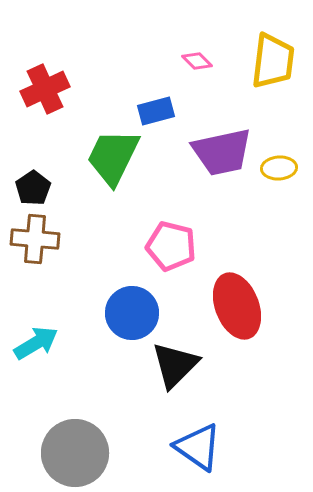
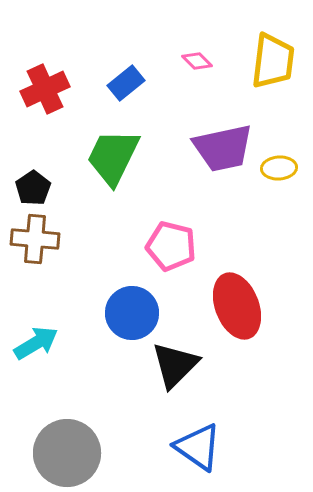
blue rectangle: moved 30 px left, 28 px up; rotated 24 degrees counterclockwise
purple trapezoid: moved 1 px right, 4 px up
gray circle: moved 8 px left
